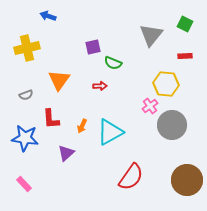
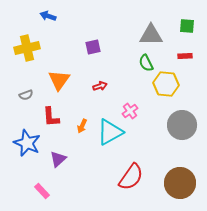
green square: moved 2 px right, 2 px down; rotated 21 degrees counterclockwise
gray triangle: rotated 50 degrees clockwise
green semicircle: moved 33 px right; rotated 42 degrees clockwise
red arrow: rotated 16 degrees counterclockwise
pink cross: moved 20 px left, 5 px down
red L-shape: moved 2 px up
gray circle: moved 10 px right
blue star: moved 2 px right, 5 px down; rotated 16 degrees clockwise
purple triangle: moved 8 px left, 6 px down
brown circle: moved 7 px left, 3 px down
pink rectangle: moved 18 px right, 7 px down
